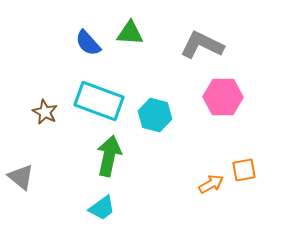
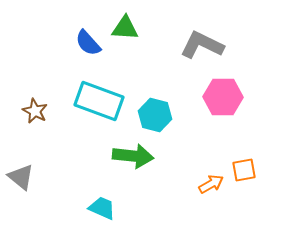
green triangle: moved 5 px left, 5 px up
brown star: moved 10 px left, 1 px up
green arrow: moved 24 px right; rotated 84 degrees clockwise
cyan trapezoid: rotated 120 degrees counterclockwise
